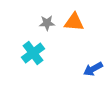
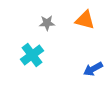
orange triangle: moved 11 px right, 2 px up; rotated 10 degrees clockwise
cyan cross: moved 1 px left, 2 px down
